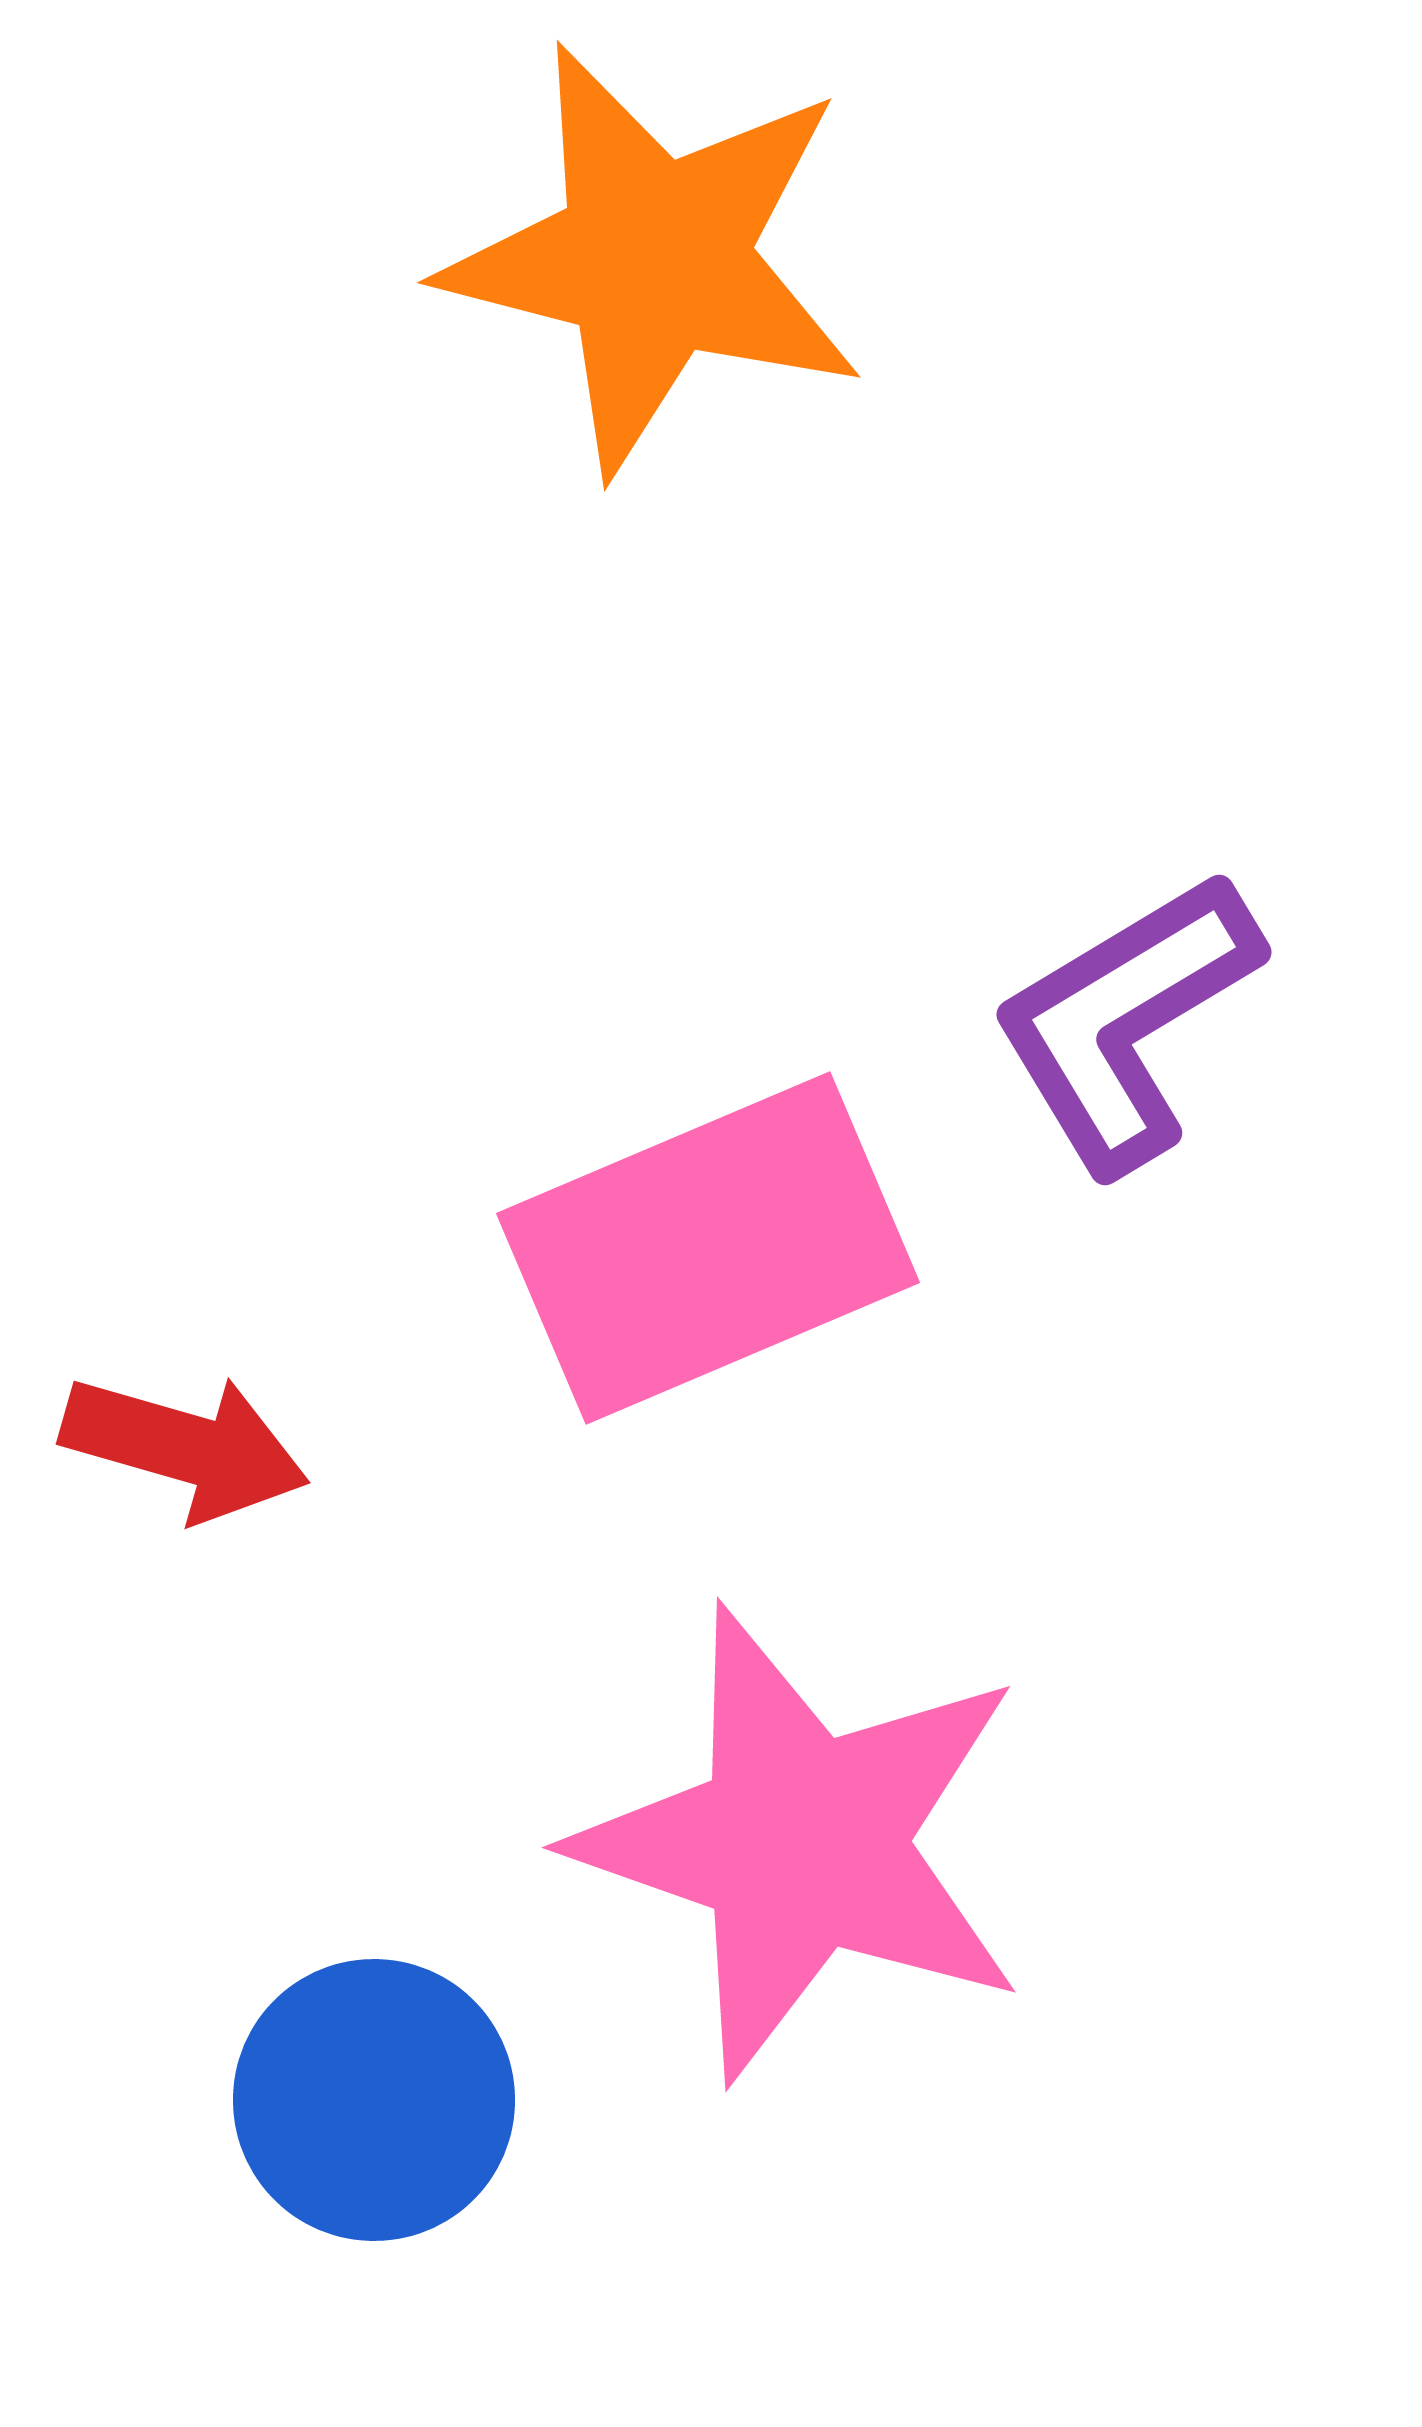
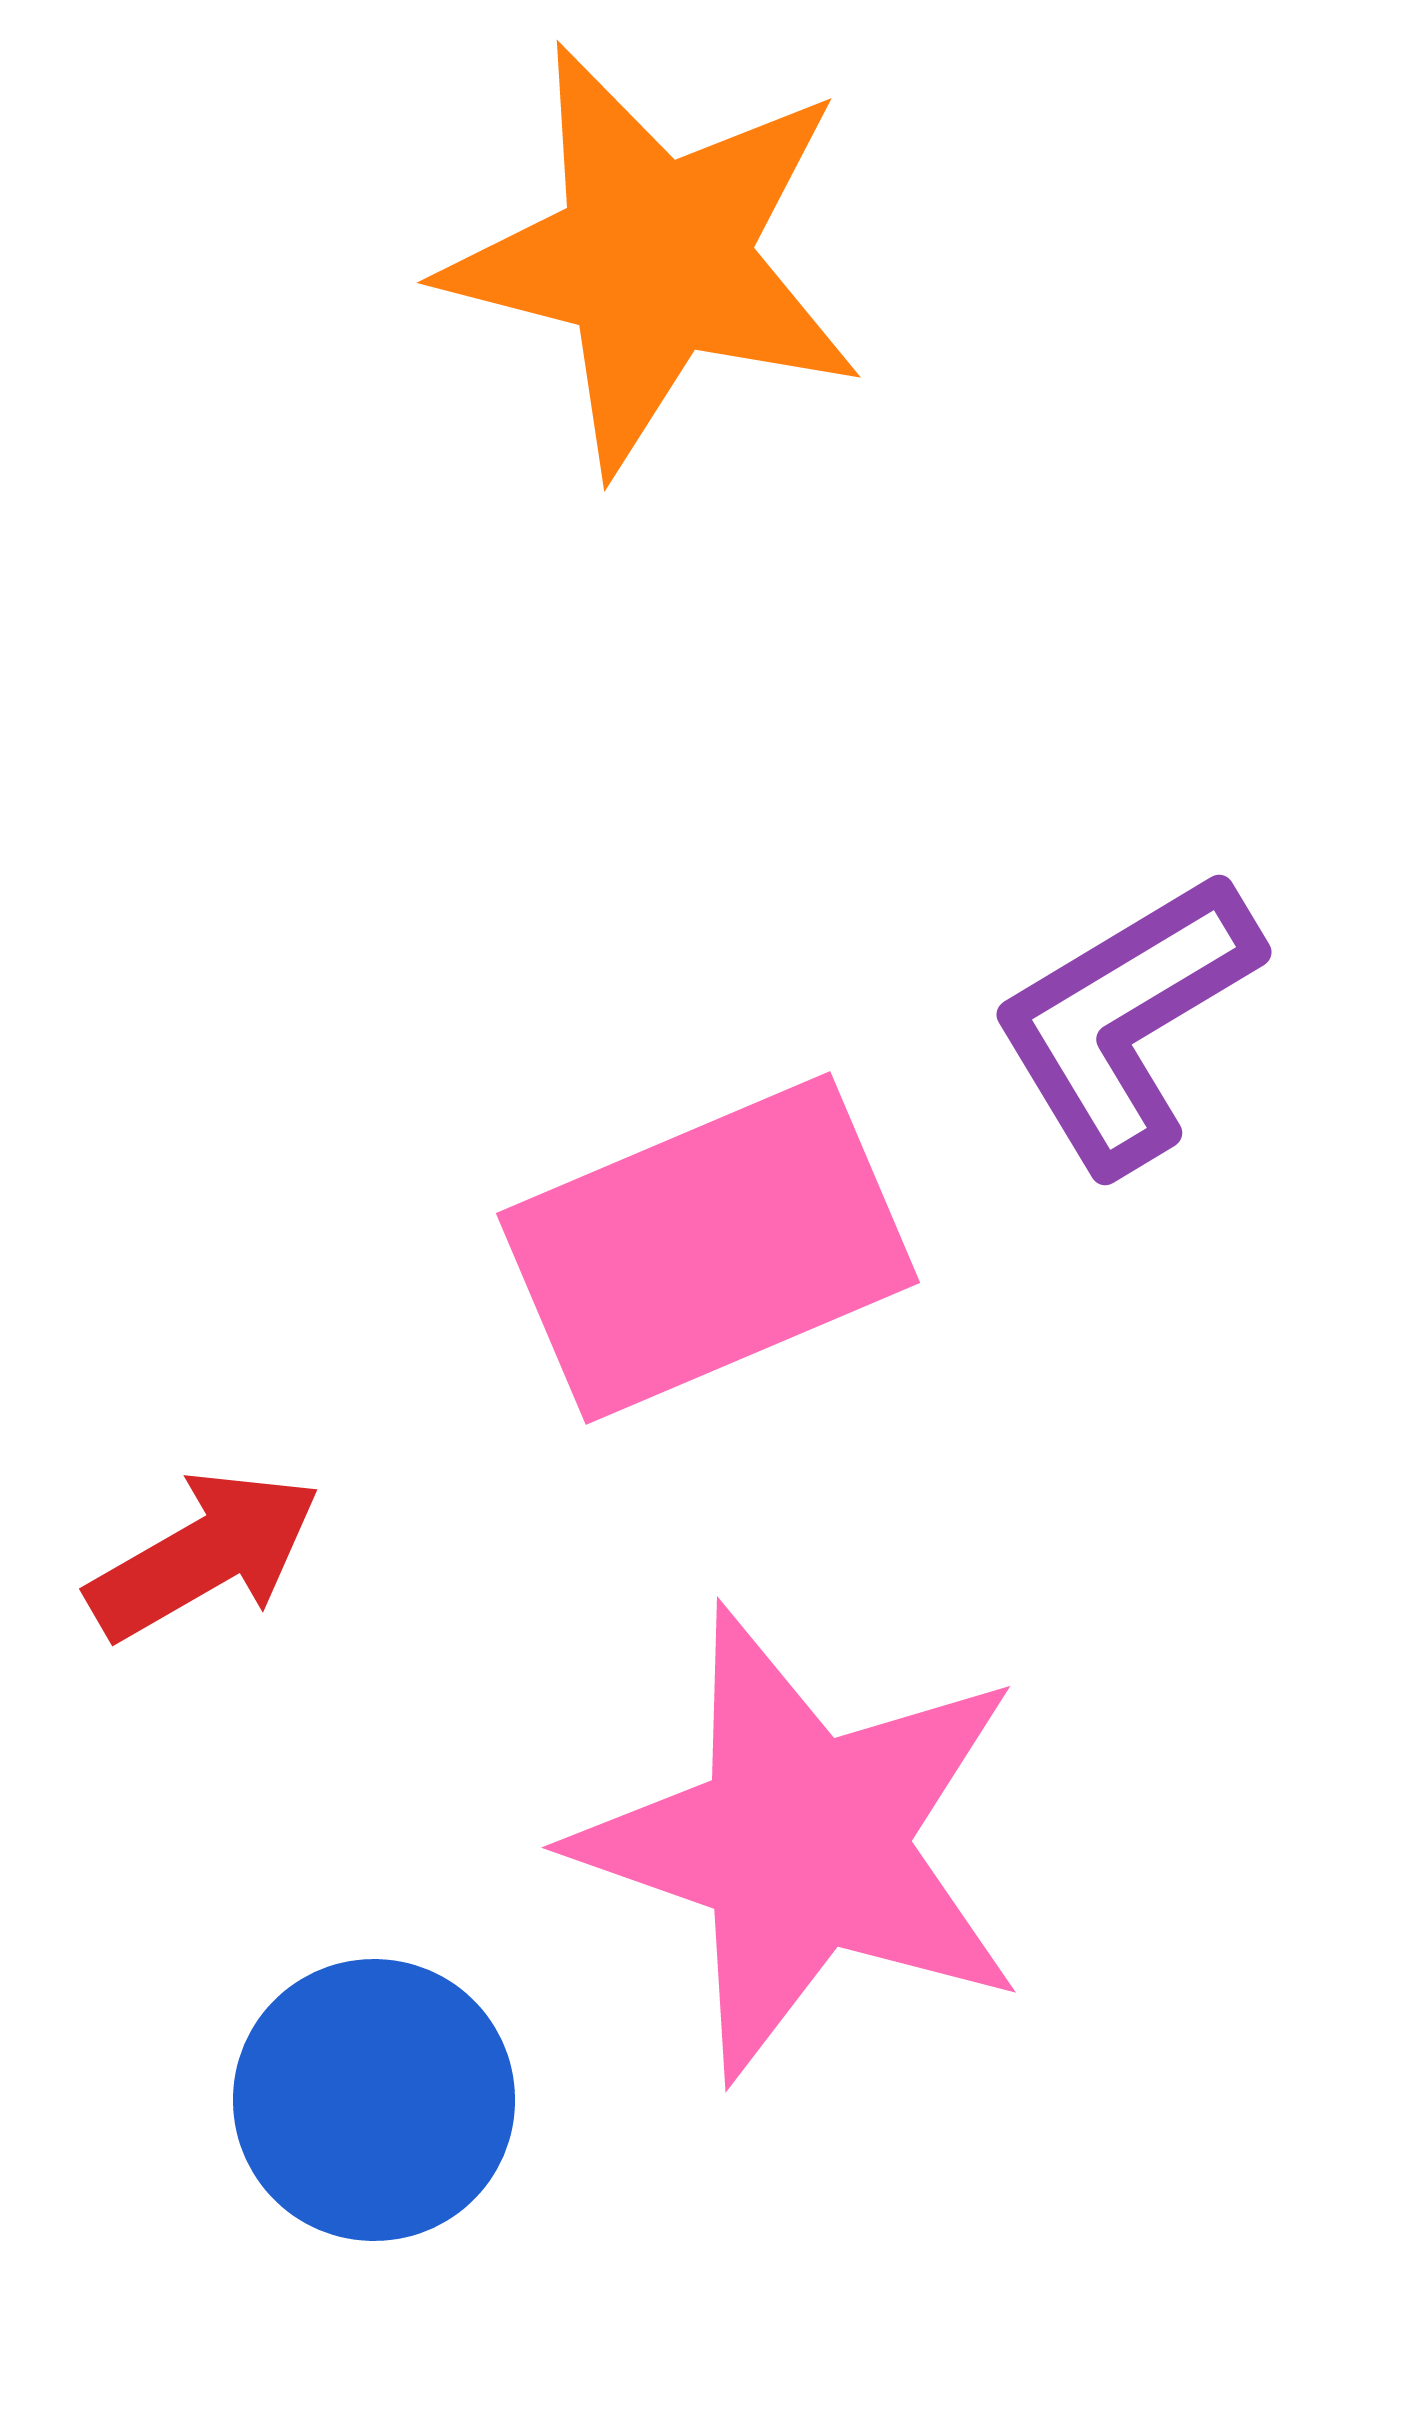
red arrow: moved 19 px right, 108 px down; rotated 46 degrees counterclockwise
